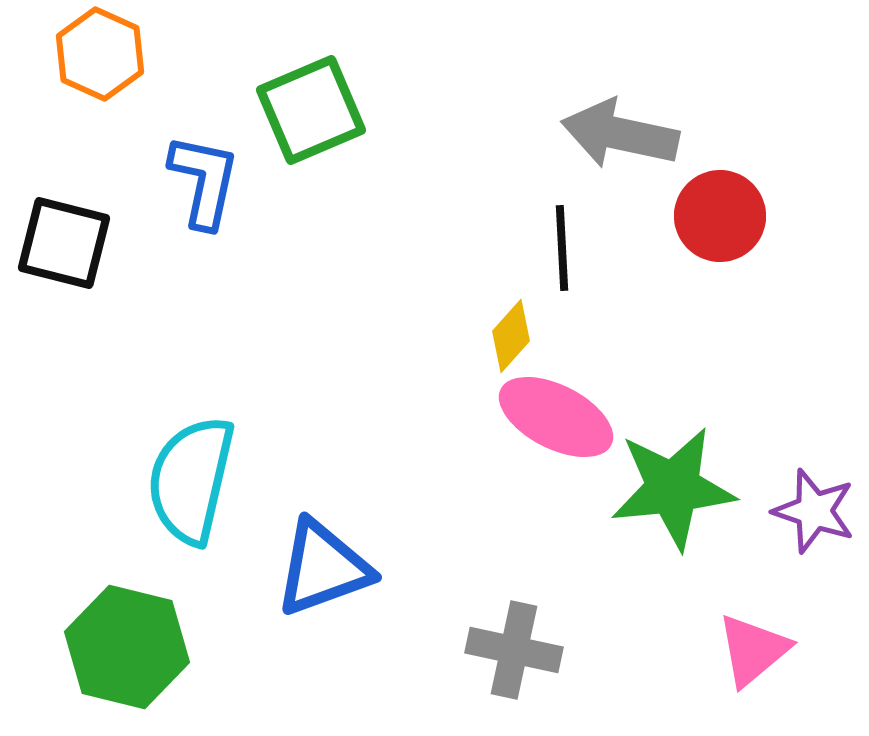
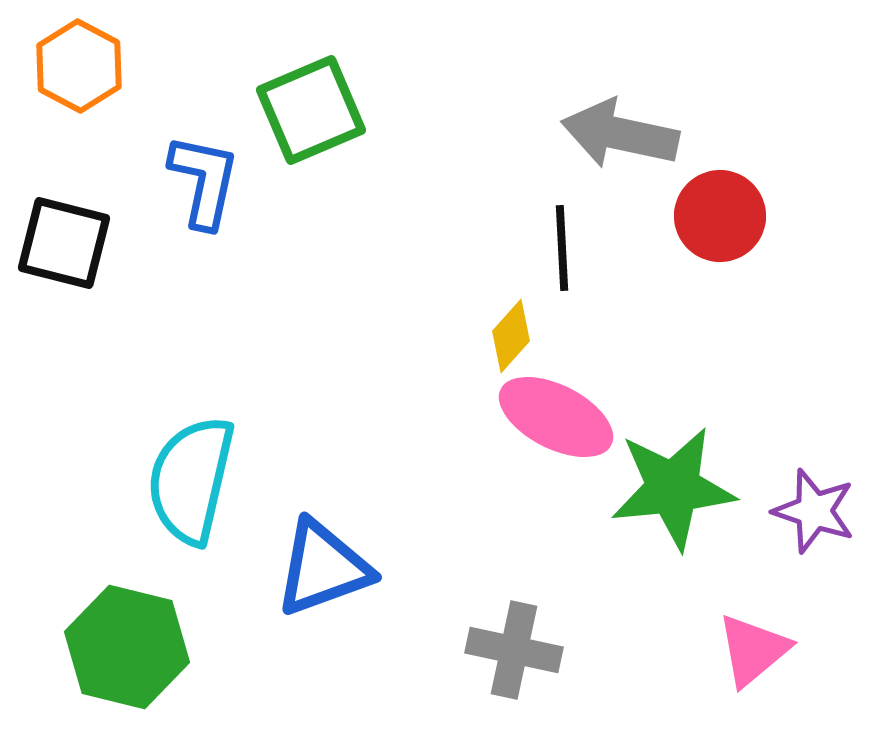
orange hexagon: moved 21 px left, 12 px down; rotated 4 degrees clockwise
